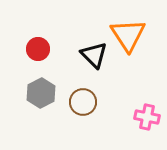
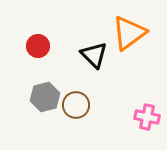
orange triangle: moved 1 px right, 2 px up; rotated 27 degrees clockwise
red circle: moved 3 px up
gray hexagon: moved 4 px right, 4 px down; rotated 12 degrees clockwise
brown circle: moved 7 px left, 3 px down
